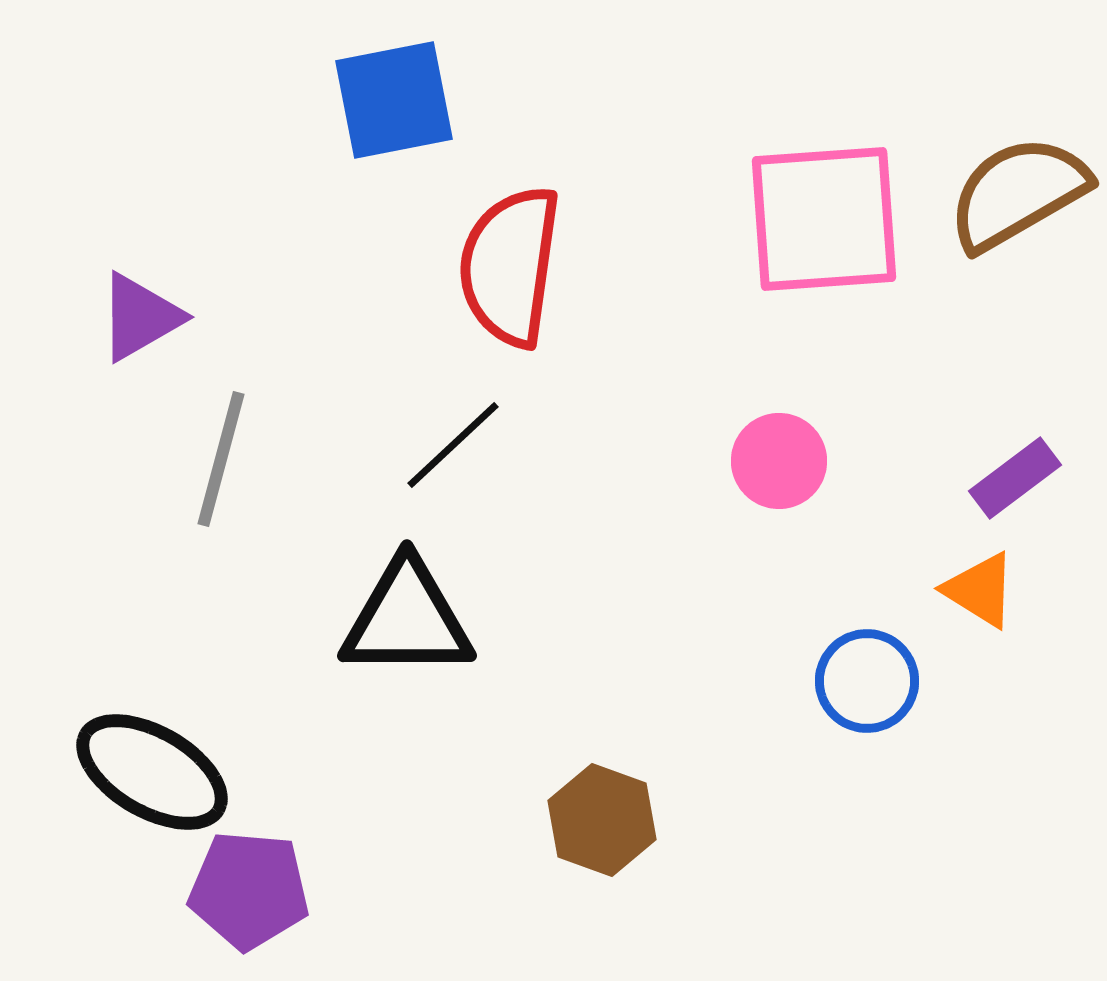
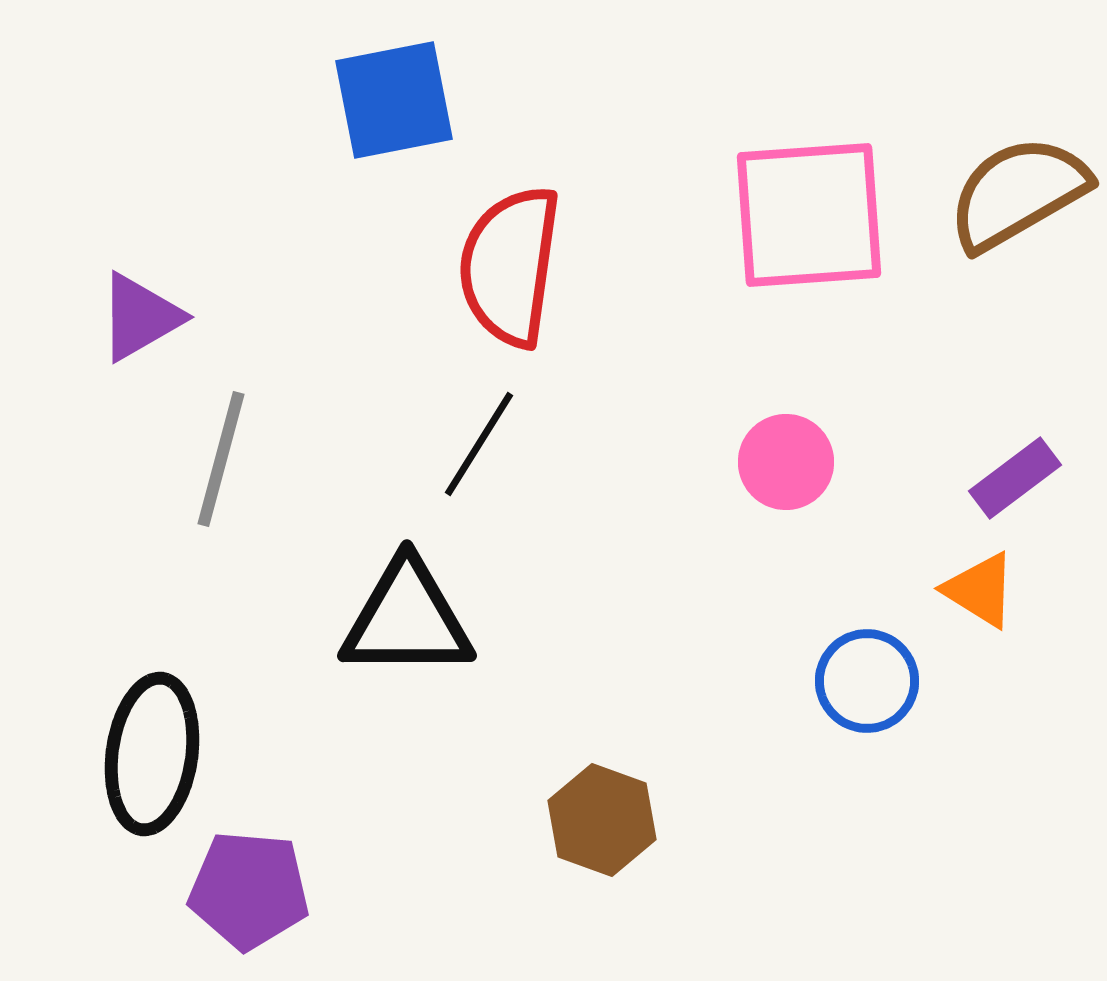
pink square: moved 15 px left, 4 px up
black line: moved 26 px right, 1 px up; rotated 15 degrees counterclockwise
pink circle: moved 7 px right, 1 px down
black ellipse: moved 18 px up; rotated 68 degrees clockwise
